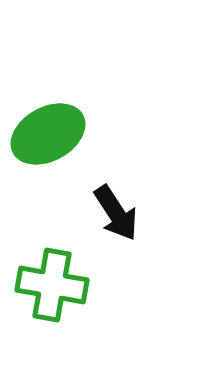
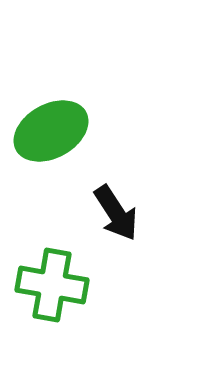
green ellipse: moved 3 px right, 3 px up
